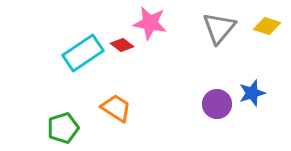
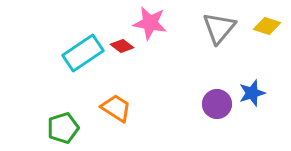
red diamond: moved 1 px down
